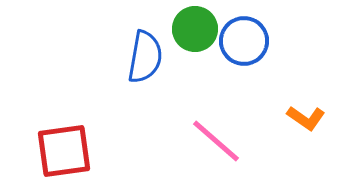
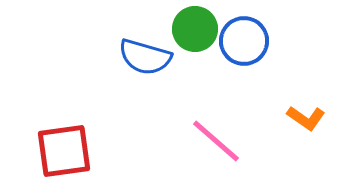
blue semicircle: rotated 96 degrees clockwise
